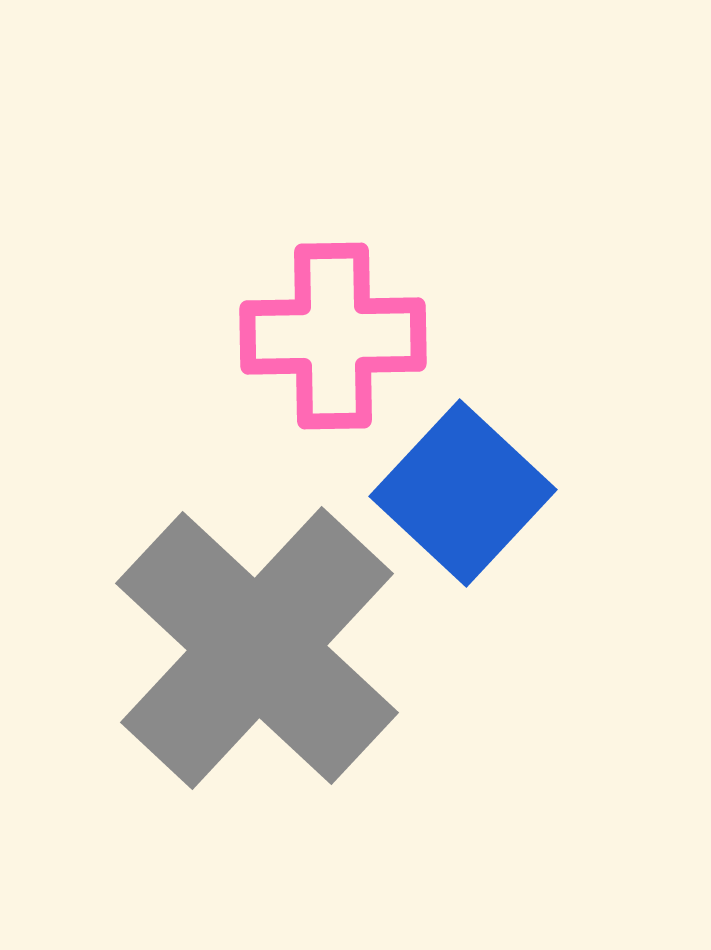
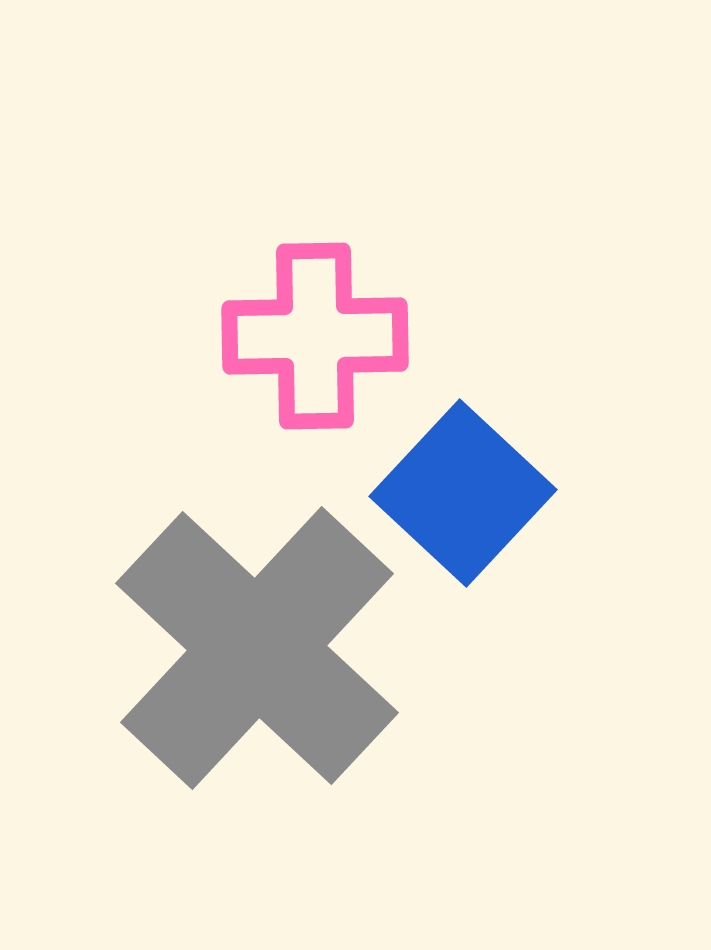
pink cross: moved 18 px left
